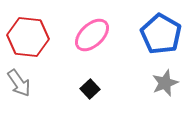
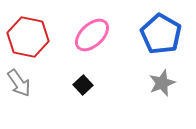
red hexagon: rotated 6 degrees clockwise
gray star: moved 3 px left
black square: moved 7 px left, 4 px up
